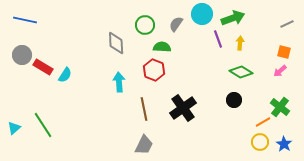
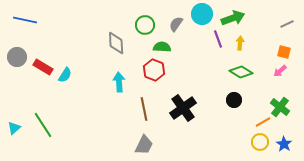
gray circle: moved 5 px left, 2 px down
